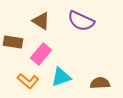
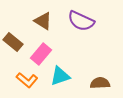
brown triangle: moved 2 px right
brown rectangle: rotated 30 degrees clockwise
cyan triangle: moved 1 px left, 1 px up
orange L-shape: moved 1 px left, 1 px up
